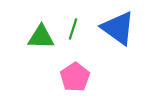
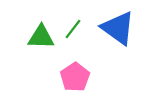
green line: rotated 20 degrees clockwise
